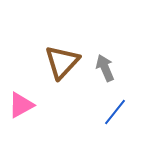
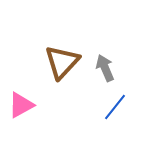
blue line: moved 5 px up
